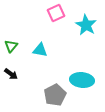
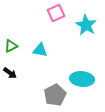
green triangle: rotated 24 degrees clockwise
black arrow: moved 1 px left, 1 px up
cyan ellipse: moved 1 px up
